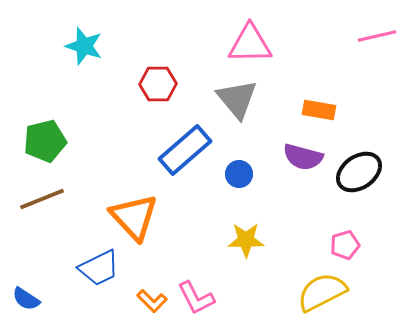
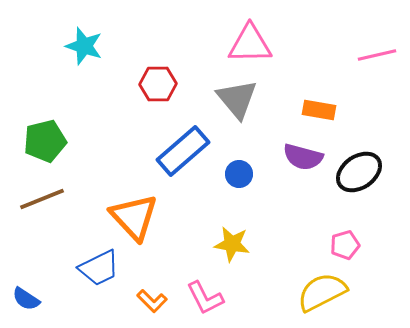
pink line: moved 19 px down
blue rectangle: moved 2 px left, 1 px down
yellow star: moved 14 px left, 4 px down; rotated 9 degrees clockwise
pink L-shape: moved 9 px right
